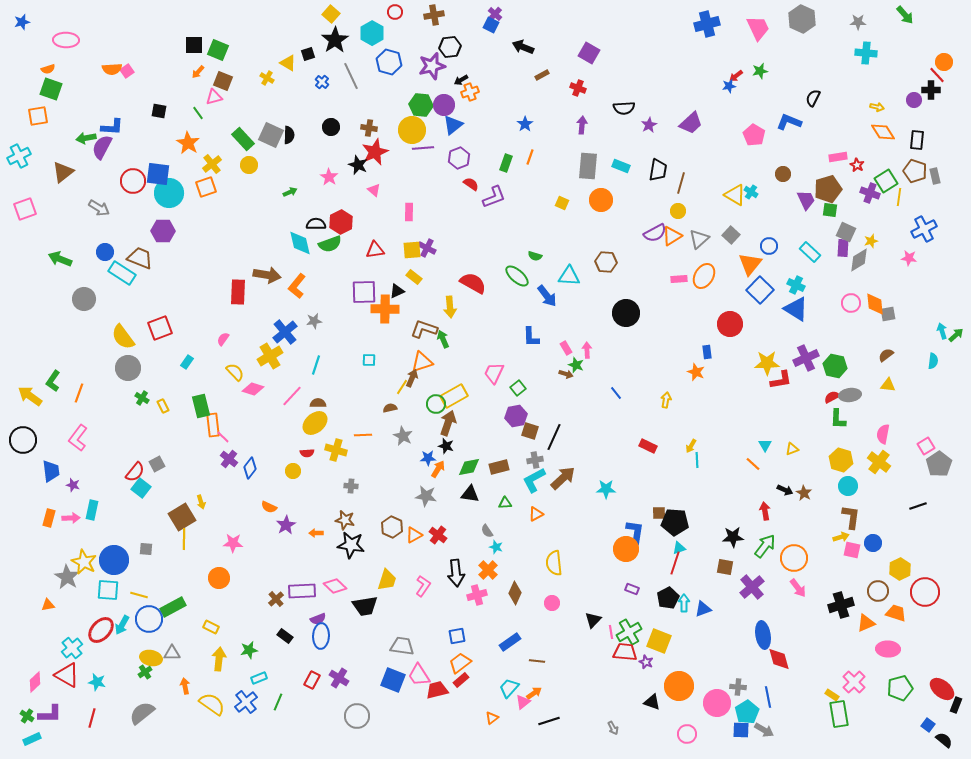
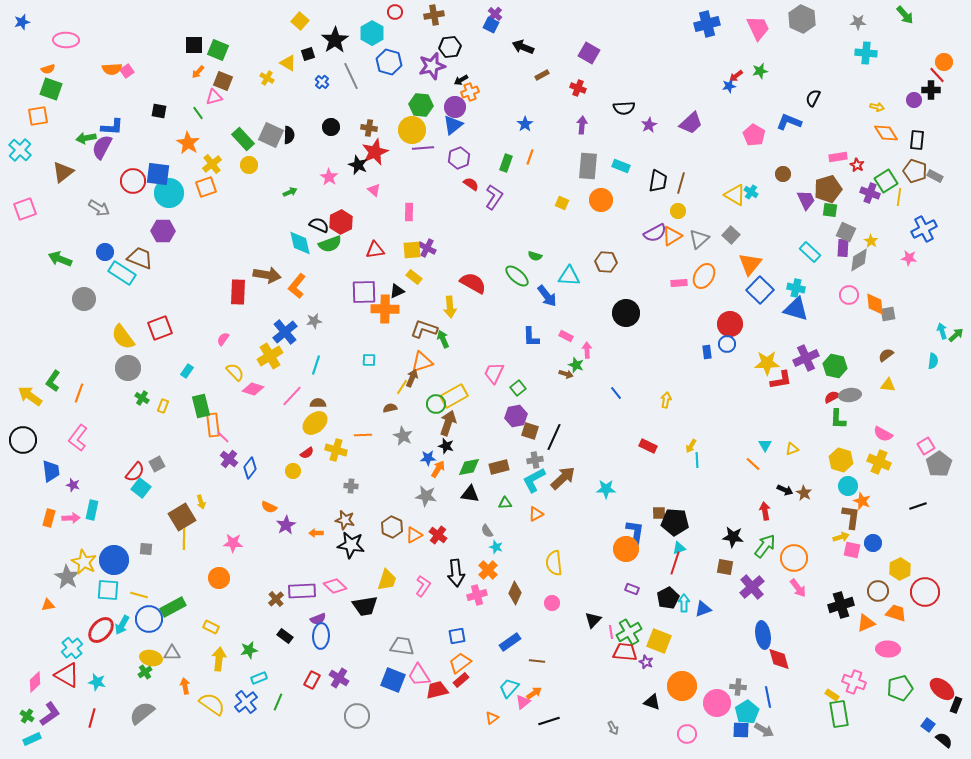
yellow square at (331, 14): moved 31 px left, 7 px down
purple circle at (444, 105): moved 11 px right, 2 px down
orange diamond at (883, 132): moved 3 px right, 1 px down
cyan cross at (19, 156): moved 1 px right, 6 px up; rotated 20 degrees counterclockwise
black trapezoid at (658, 170): moved 11 px down
gray rectangle at (935, 176): rotated 49 degrees counterclockwise
purple L-shape at (494, 197): rotated 35 degrees counterclockwise
black semicircle at (316, 224): moved 3 px right, 1 px down; rotated 24 degrees clockwise
yellow star at (871, 241): rotated 24 degrees counterclockwise
blue circle at (769, 246): moved 42 px left, 98 px down
pink rectangle at (679, 279): moved 4 px down
cyan cross at (796, 285): moved 3 px down; rotated 12 degrees counterclockwise
pink circle at (851, 303): moved 2 px left, 8 px up
blue triangle at (796, 309): rotated 16 degrees counterclockwise
pink rectangle at (566, 348): moved 12 px up; rotated 32 degrees counterclockwise
cyan rectangle at (187, 362): moved 9 px down
orange star at (696, 372): moved 166 px right, 129 px down
yellow rectangle at (163, 406): rotated 48 degrees clockwise
pink semicircle at (883, 434): rotated 72 degrees counterclockwise
red semicircle at (307, 453): rotated 32 degrees counterclockwise
yellow cross at (879, 462): rotated 15 degrees counterclockwise
black star at (733, 537): rotated 10 degrees clockwise
pink cross at (854, 682): rotated 25 degrees counterclockwise
orange circle at (679, 686): moved 3 px right
purple L-shape at (50, 714): rotated 35 degrees counterclockwise
